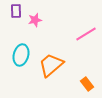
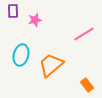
purple rectangle: moved 3 px left
pink line: moved 2 px left
orange rectangle: moved 1 px down
